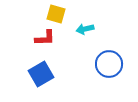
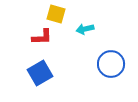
red L-shape: moved 3 px left, 1 px up
blue circle: moved 2 px right
blue square: moved 1 px left, 1 px up
